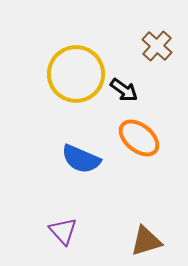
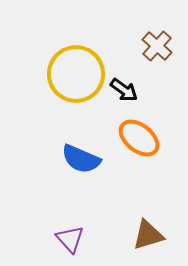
purple triangle: moved 7 px right, 8 px down
brown triangle: moved 2 px right, 6 px up
